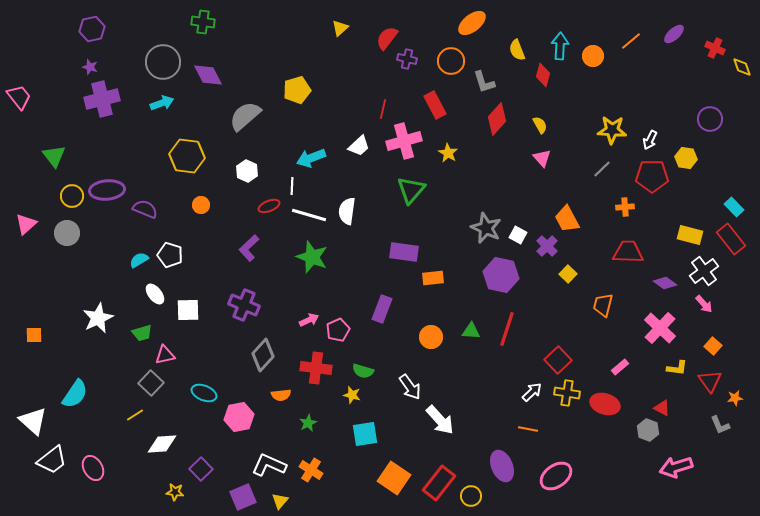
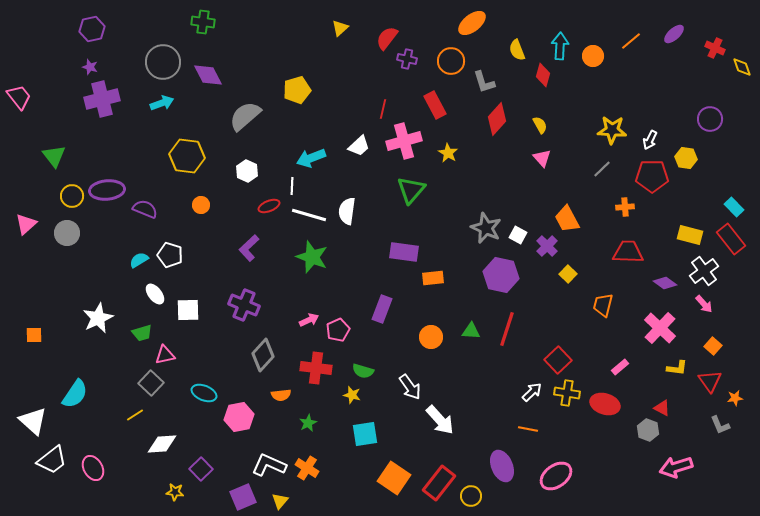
orange cross at (311, 470): moved 4 px left, 2 px up
